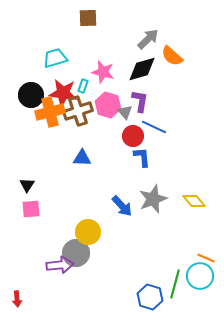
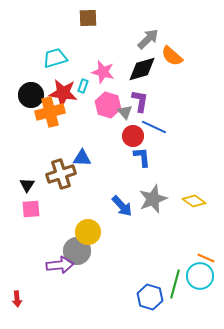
brown cross: moved 17 px left, 63 px down
yellow diamond: rotated 15 degrees counterclockwise
gray circle: moved 1 px right, 2 px up
